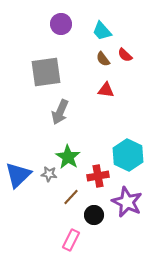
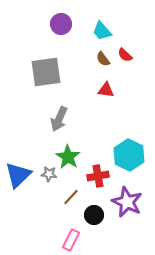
gray arrow: moved 1 px left, 7 px down
cyan hexagon: moved 1 px right
